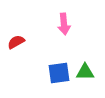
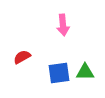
pink arrow: moved 1 px left, 1 px down
red semicircle: moved 6 px right, 15 px down
